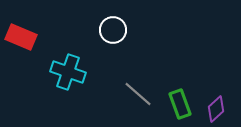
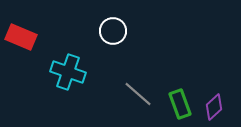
white circle: moved 1 px down
purple diamond: moved 2 px left, 2 px up
